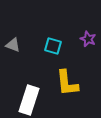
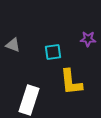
purple star: rotated 21 degrees counterclockwise
cyan square: moved 6 px down; rotated 24 degrees counterclockwise
yellow L-shape: moved 4 px right, 1 px up
